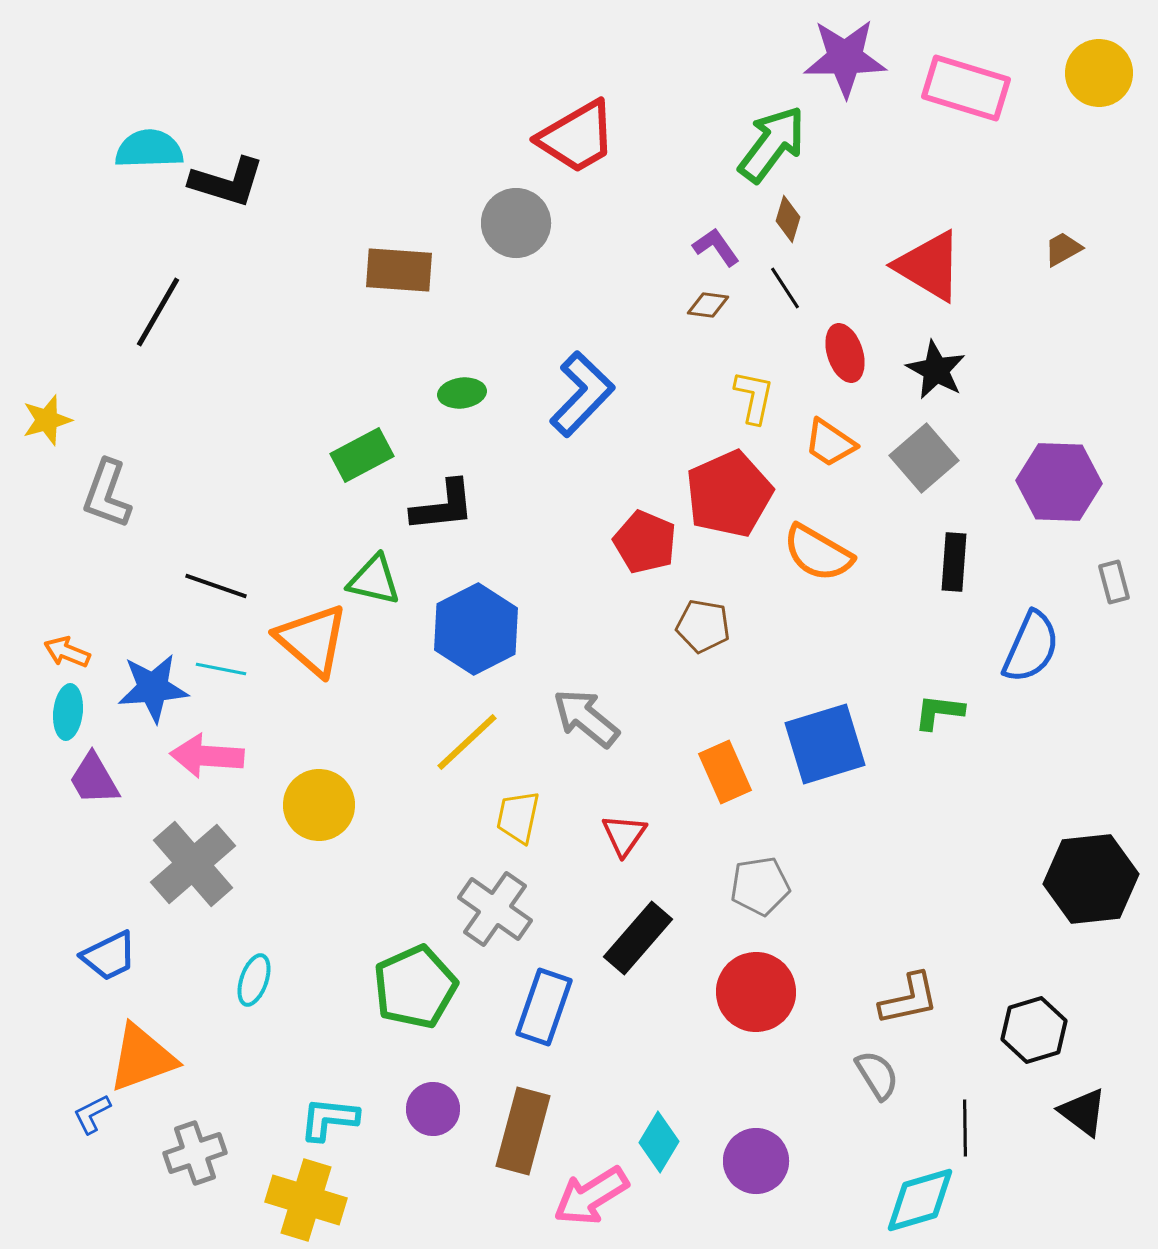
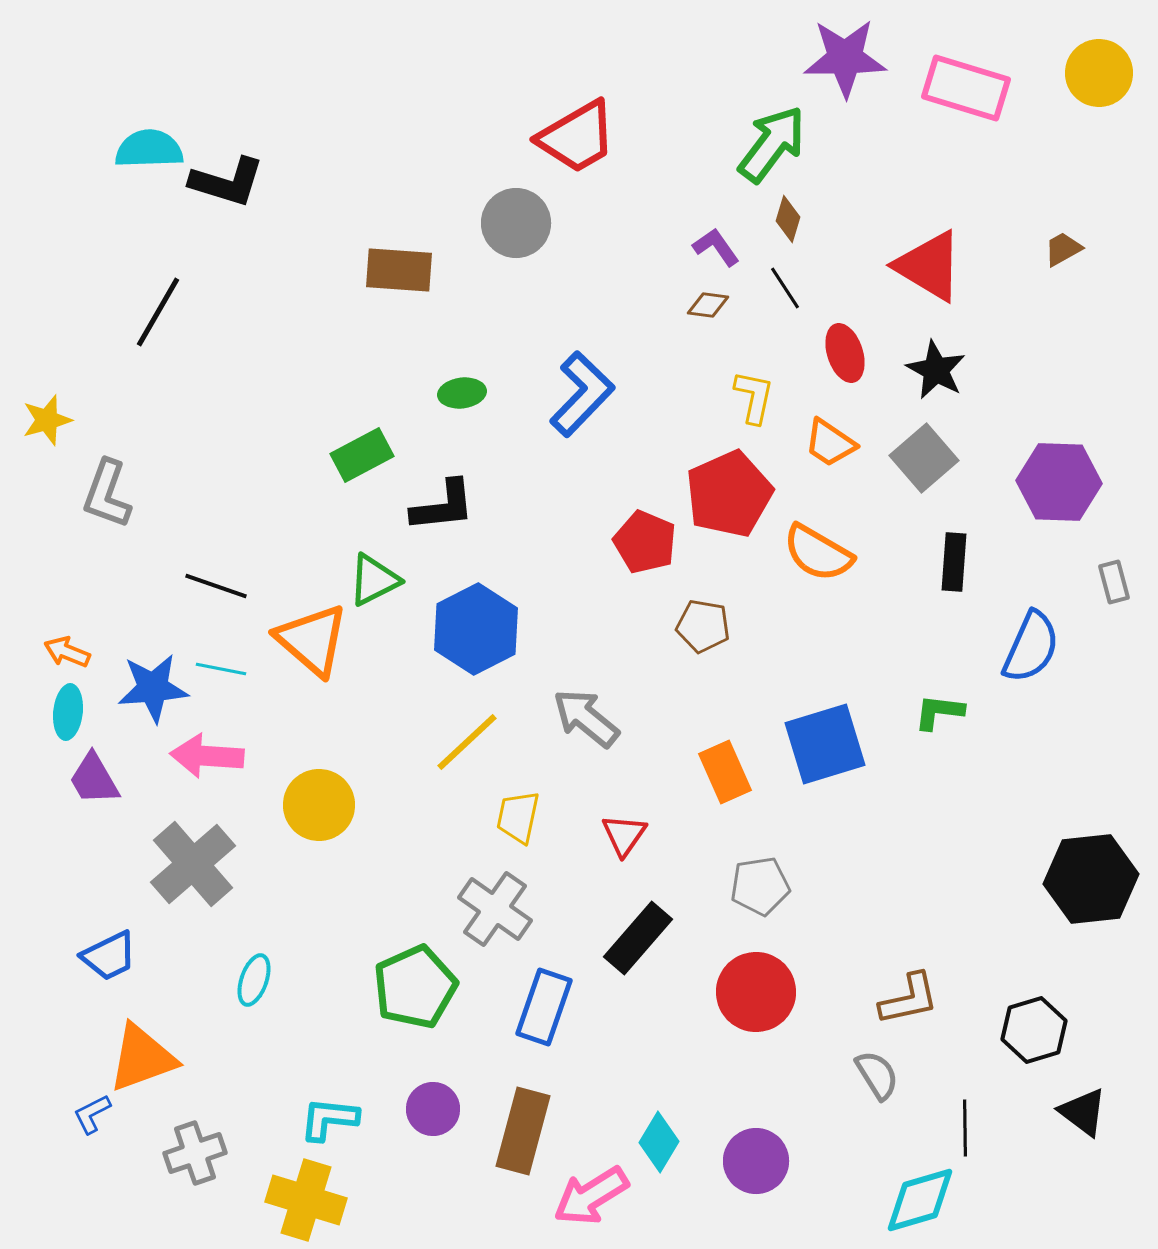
green triangle at (374, 580): rotated 40 degrees counterclockwise
